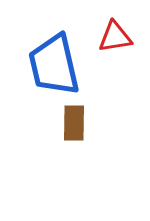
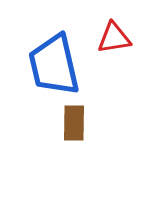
red triangle: moved 1 px left, 1 px down
